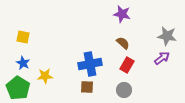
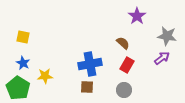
purple star: moved 15 px right, 2 px down; rotated 24 degrees clockwise
